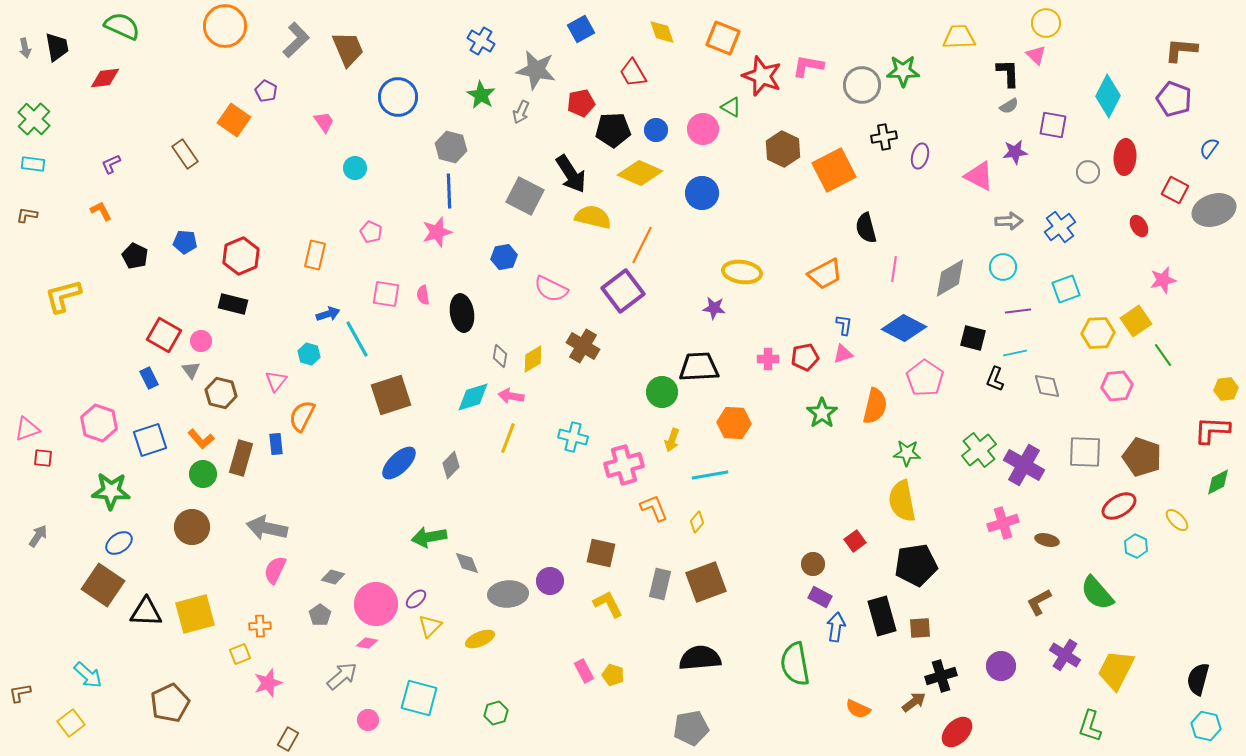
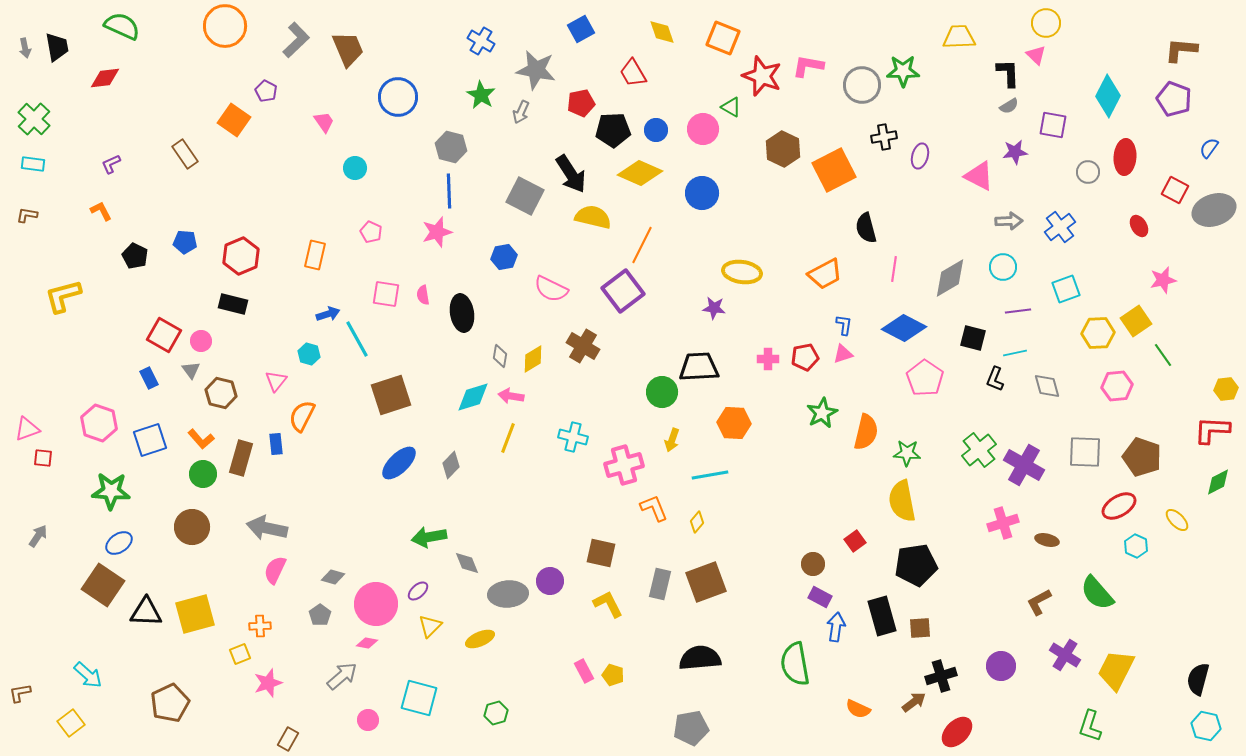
orange semicircle at (875, 406): moved 9 px left, 26 px down
green star at (822, 413): rotated 8 degrees clockwise
purple ellipse at (416, 599): moved 2 px right, 8 px up
